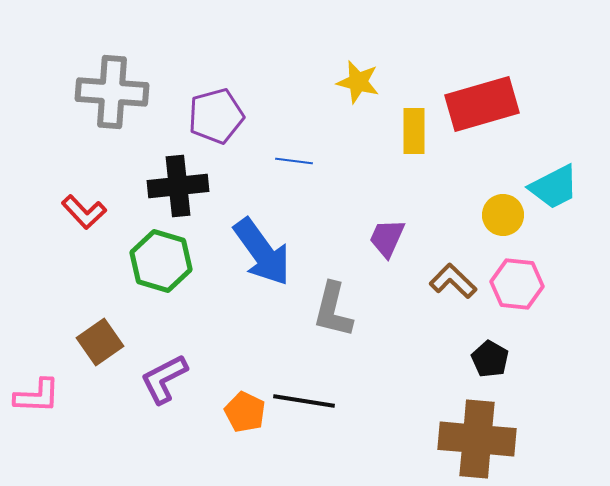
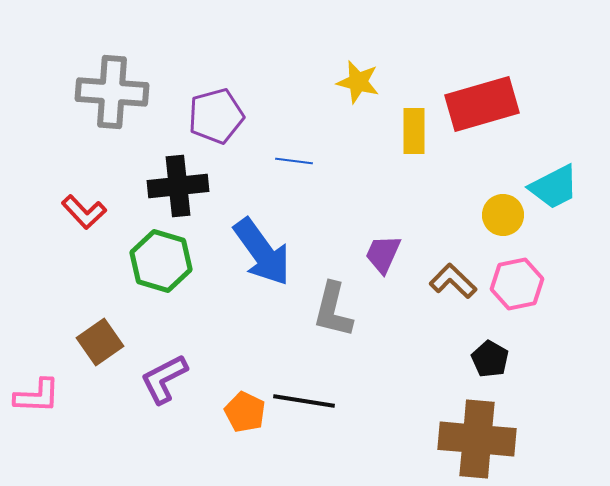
purple trapezoid: moved 4 px left, 16 px down
pink hexagon: rotated 18 degrees counterclockwise
